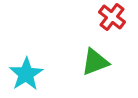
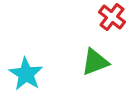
cyan star: rotated 8 degrees counterclockwise
